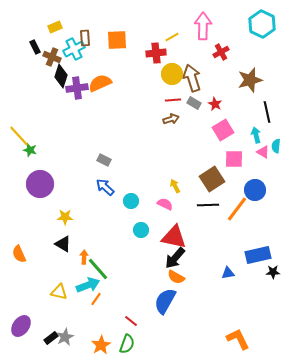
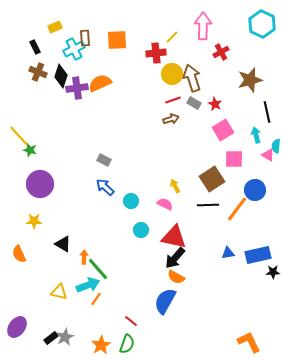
yellow line at (172, 37): rotated 16 degrees counterclockwise
brown cross at (52, 57): moved 14 px left, 15 px down
red line at (173, 100): rotated 14 degrees counterclockwise
pink triangle at (263, 152): moved 5 px right, 3 px down
yellow star at (65, 217): moved 31 px left, 4 px down
blue triangle at (228, 273): moved 20 px up
purple ellipse at (21, 326): moved 4 px left, 1 px down
orange L-shape at (238, 339): moved 11 px right, 3 px down
